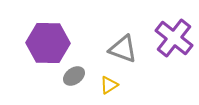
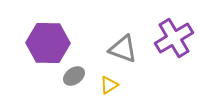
purple cross: rotated 21 degrees clockwise
